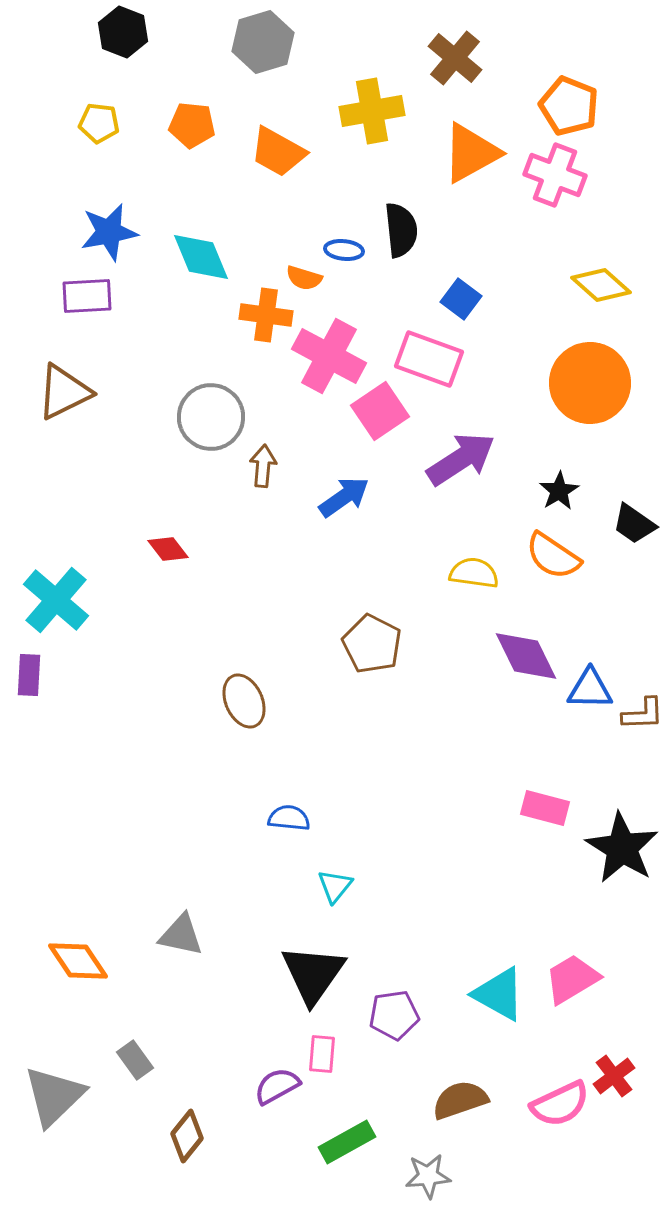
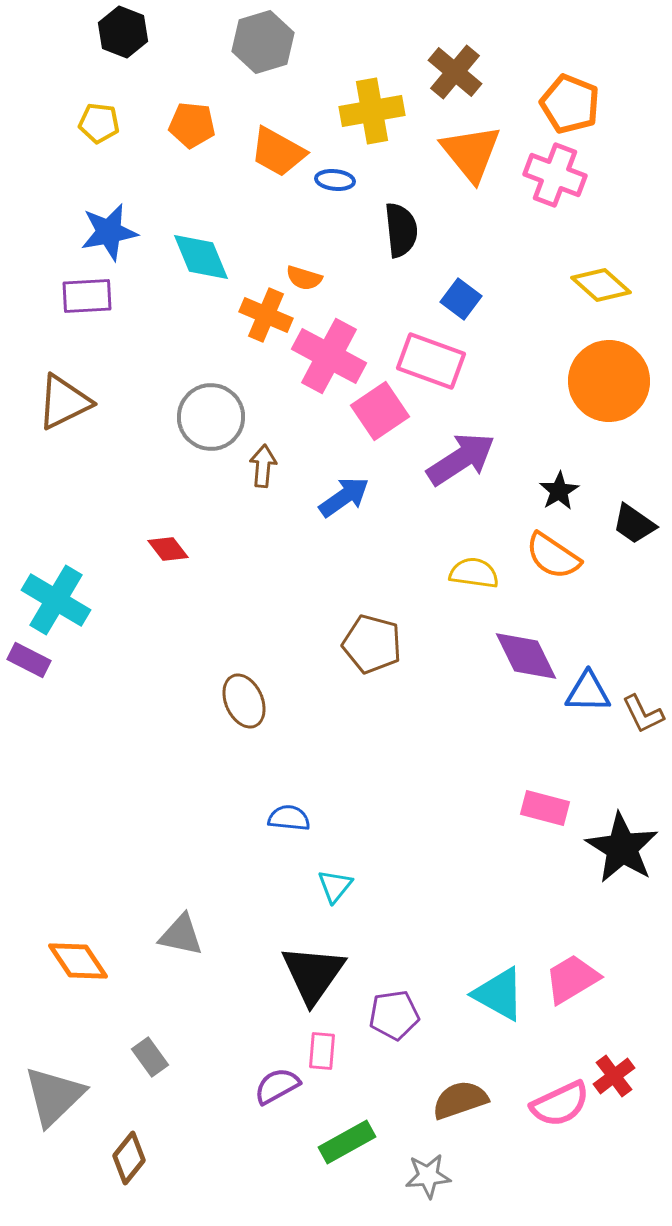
brown cross at (455, 58): moved 14 px down
orange pentagon at (569, 106): moved 1 px right, 2 px up
orange triangle at (471, 153): rotated 40 degrees counterclockwise
blue ellipse at (344, 250): moved 9 px left, 70 px up
orange cross at (266, 315): rotated 15 degrees clockwise
pink rectangle at (429, 359): moved 2 px right, 2 px down
orange circle at (590, 383): moved 19 px right, 2 px up
brown triangle at (64, 392): moved 10 px down
cyan cross at (56, 600): rotated 10 degrees counterclockwise
brown pentagon at (372, 644): rotated 12 degrees counterclockwise
purple rectangle at (29, 675): moved 15 px up; rotated 66 degrees counterclockwise
blue triangle at (590, 689): moved 2 px left, 3 px down
brown L-shape at (643, 714): rotated 66 degrees clockwise
pink rectangle at (322, 1054): moved 3 px up
gray rectangle at (135, 1060): moved 15 px right, 3 px up
brown diamond at (187, 1136): moved 58 px left, 22 px down
